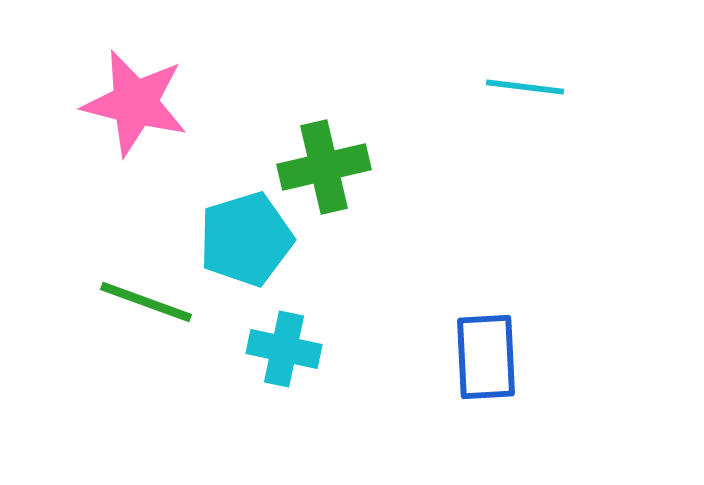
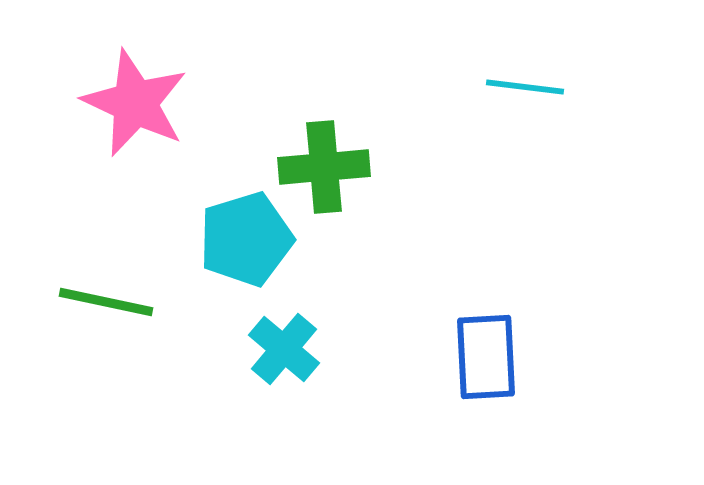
pink star: rotated 11 degrees clockwise
green cross: rotated 8 degrees clockwise
green line: moved 40 px left; rotated 8 degrees counterclockwise
cyan cross: rotated 28 degrees clockwise
